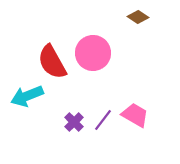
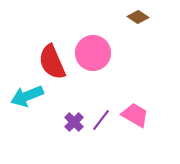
red semicircle: rotated 6 degrees clockwise
purple line: moved 2 px left
